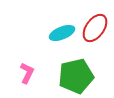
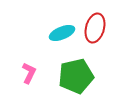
red ellipse: rotated 20 degrees counterclockwise
pink L-shape: moved 2 px right
